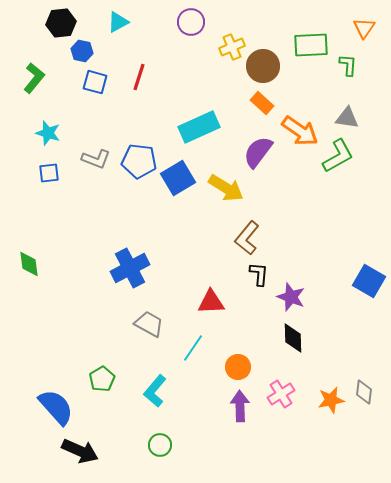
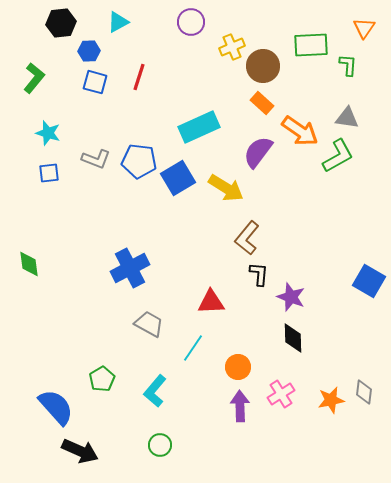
blue hexagon at (82, 51): moved 7 px right; rotated 15 degrees counterclockwise
